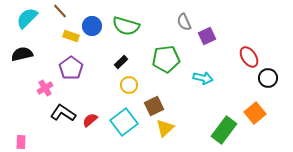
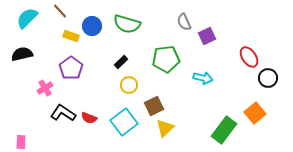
green semicircle: moved 1 px right, 2 px up
red semicircle: moved 1 px left, 2 px up; rotated 119 degrees counterclockwise
